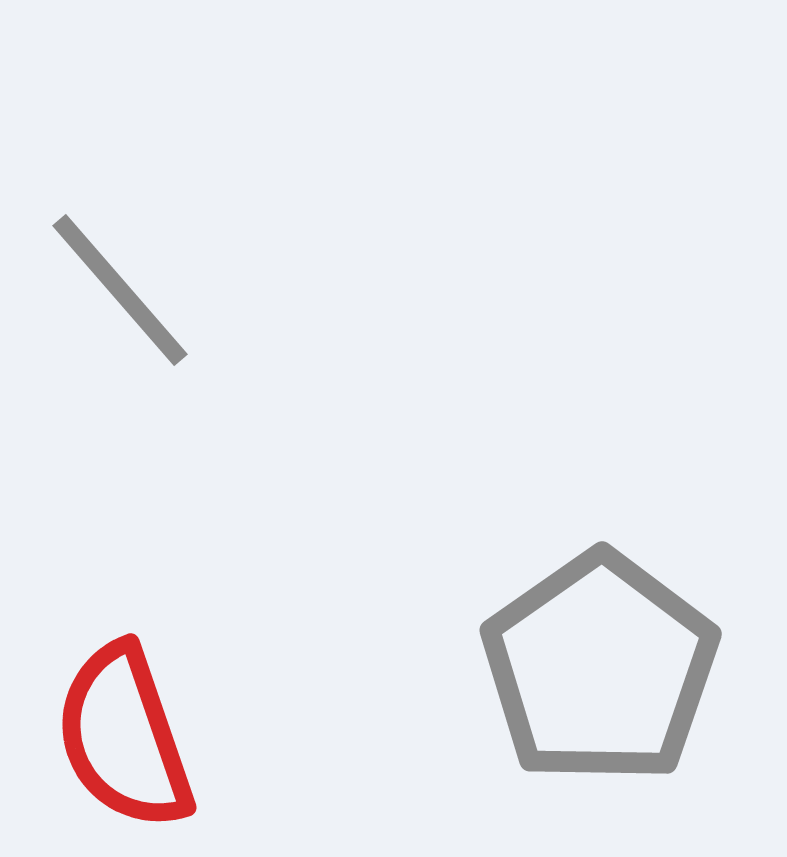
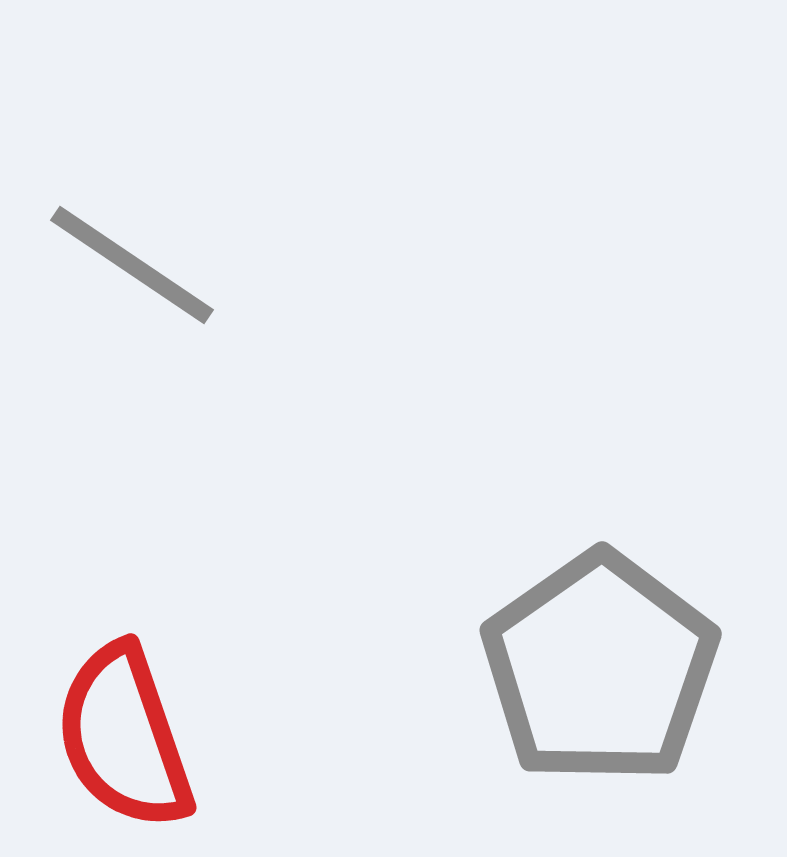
gray line: moved 12 px right, 25 px up; rotated 15 degrees counterclockwise
